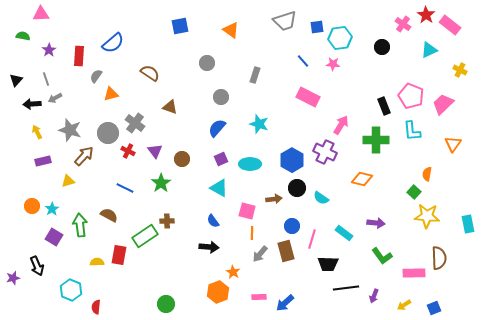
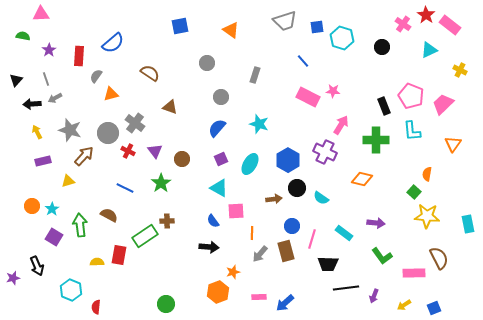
cyan hexagon at (340, 38): moved 2 px right; rotated 25 degrees clockwise
pink star at (333, 64): moved 27 px down
blue hexagon at (292, 160): moved 4 px left
cyan ellipse at (250, 164): rotated 60 degrees counterclockwise
pink square at (247, 211): moved 11 px left; rotated 18 degrees counterclockwise
brown semicircle at (439, 258): rotated 25 degrees counterclockwise
orange star at (233, 272): rotated 24 degrees clockwise
